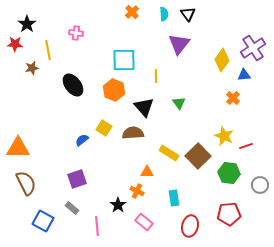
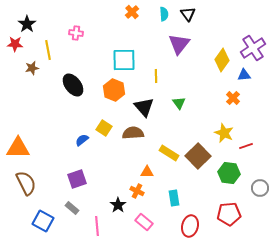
yellow star at (224, 136): moved 3 px up
gray circle at (260, 185): moved 3 px down
